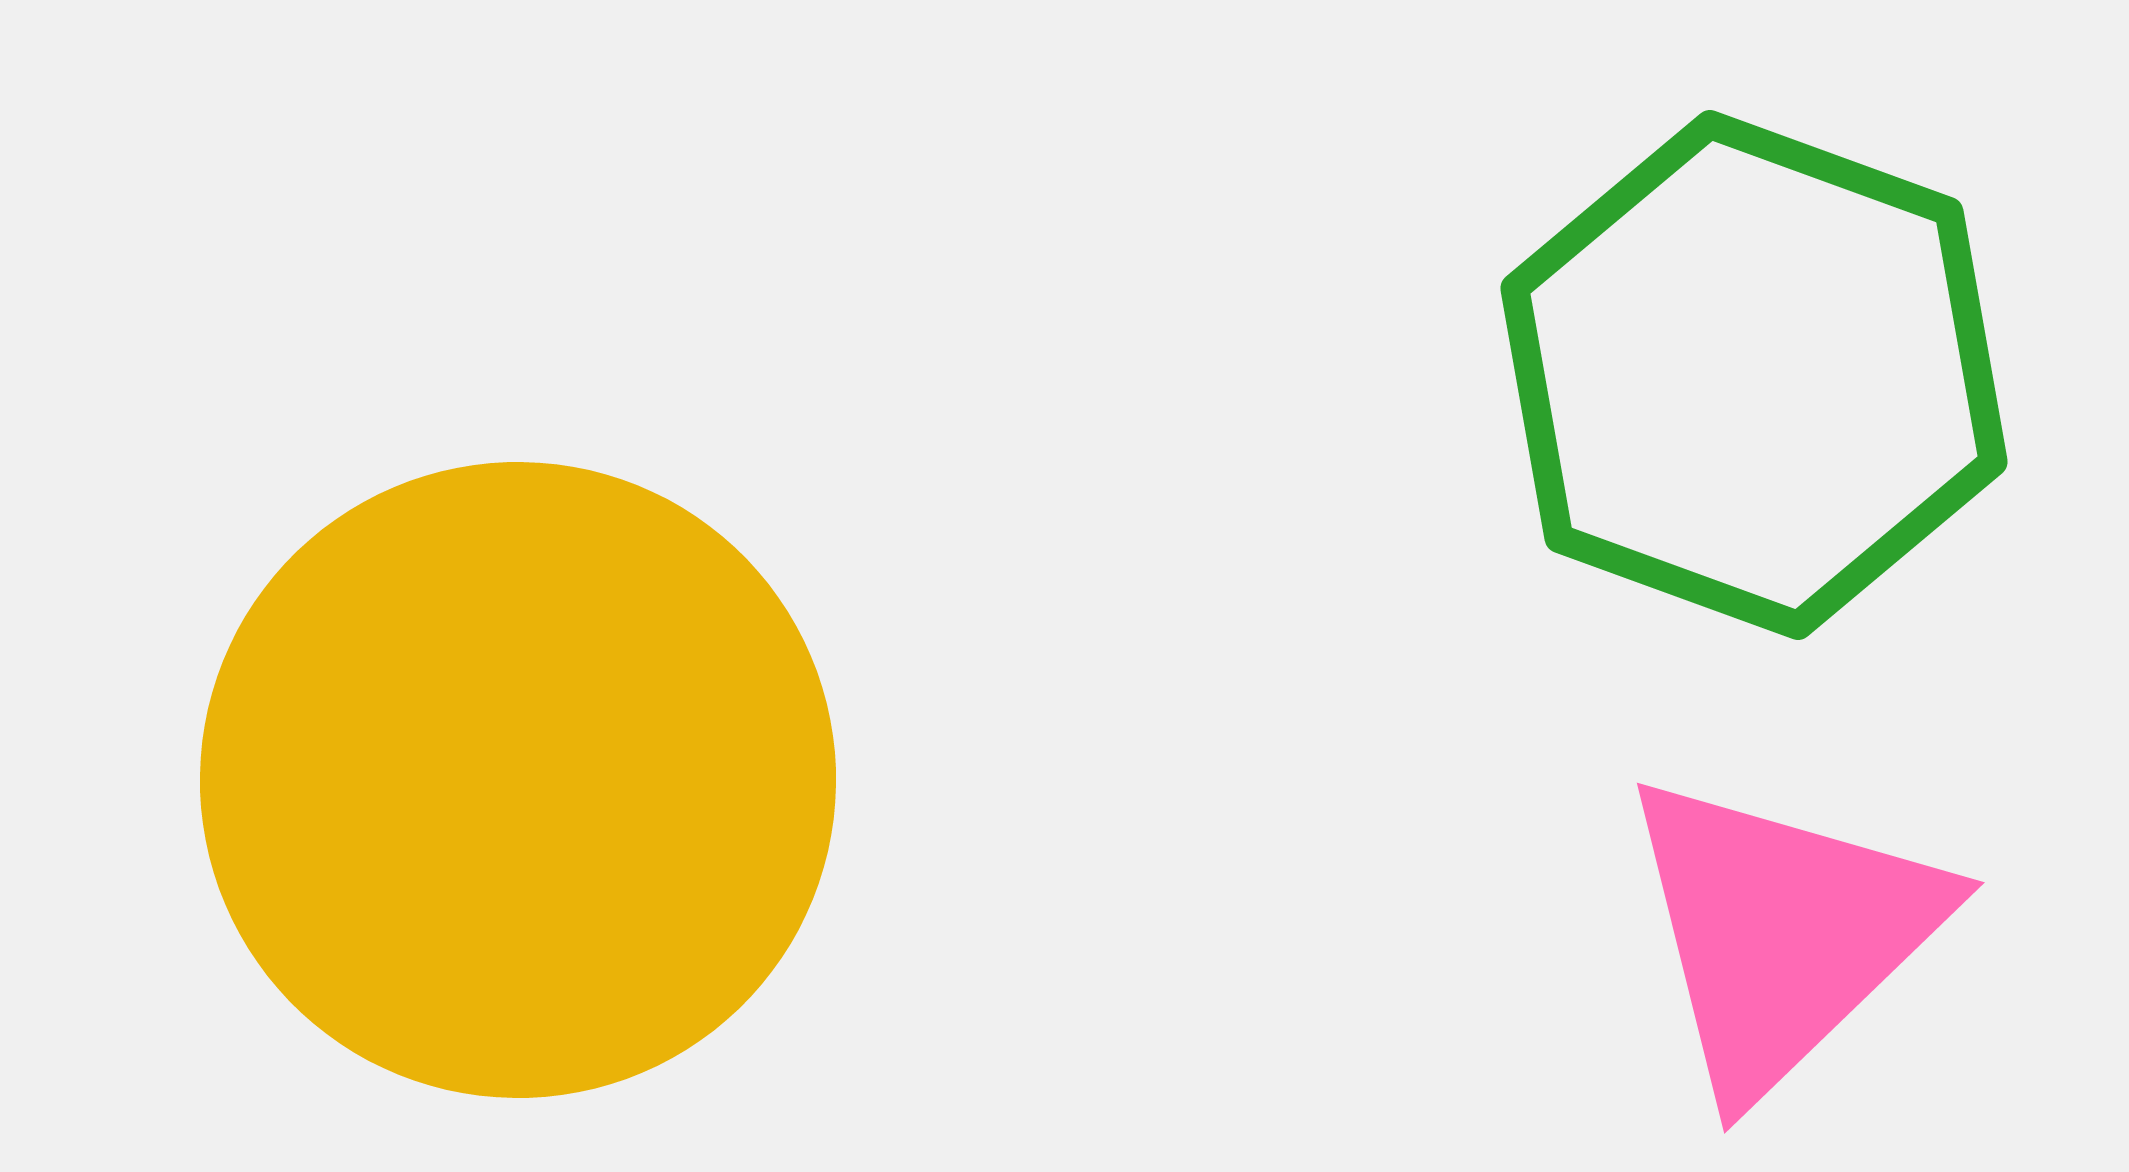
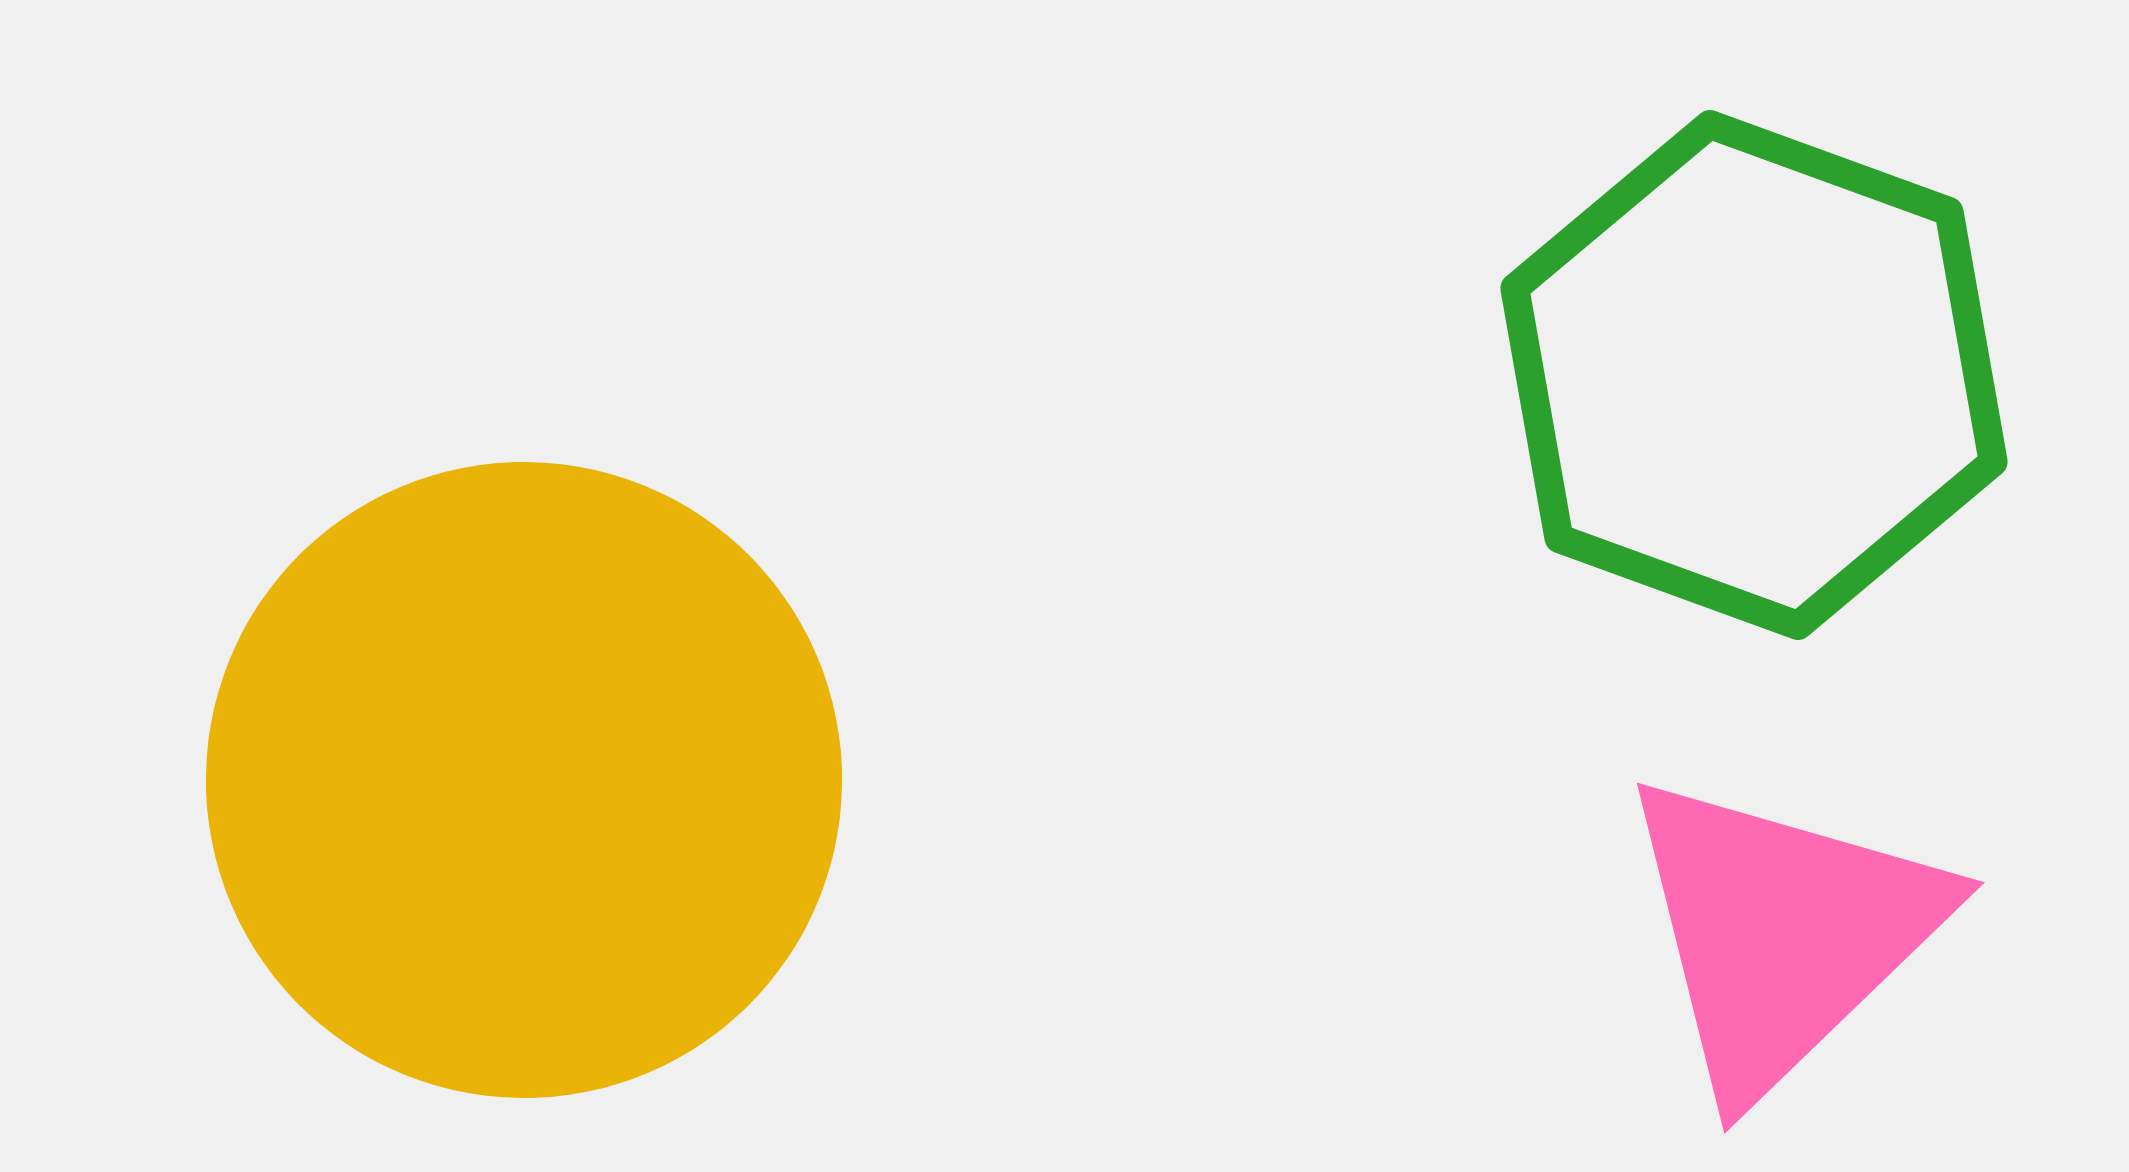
yellow circle: moved 6 px right
